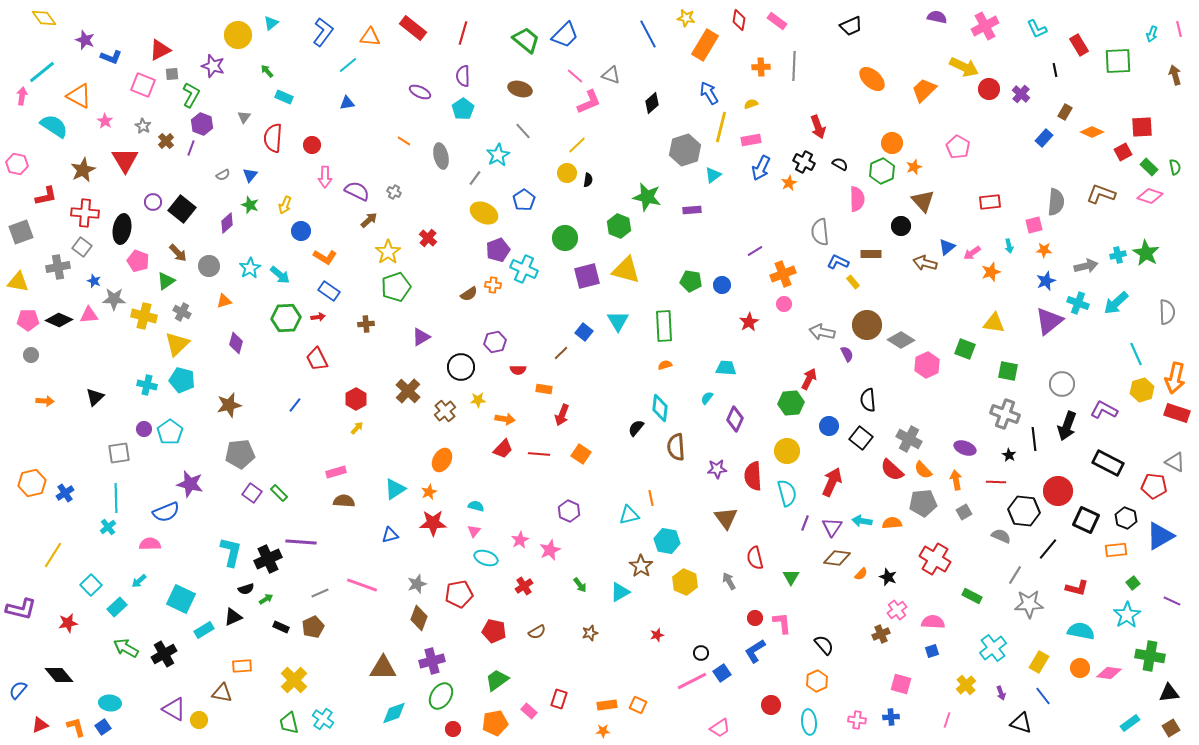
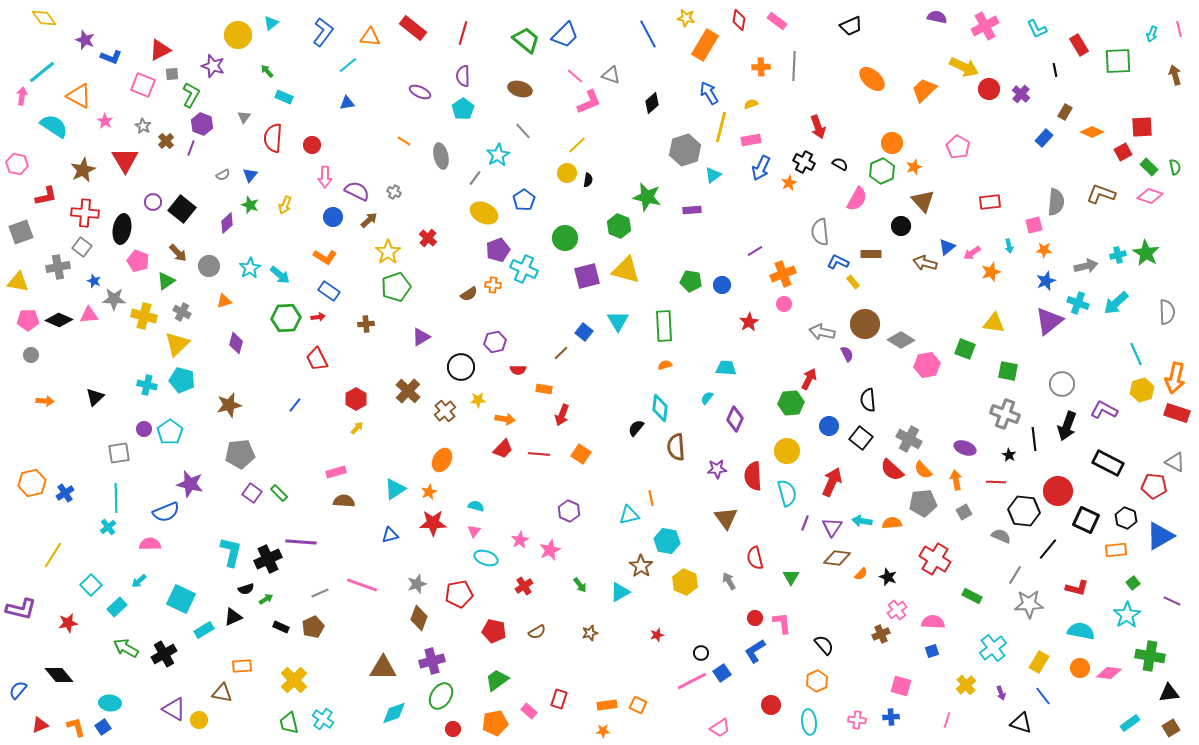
pink semicircle at (857, 199): rotated 30 degrees clockwise
blue circle at (301, 231): moved 32 px right, 14 px up
brown circle at (867, 325): moved 2 px left, 1 px up
pink hexagon at (927, 365): rotated 15 degrees clockwise
pink square at (901, 684): moved 2 px down
